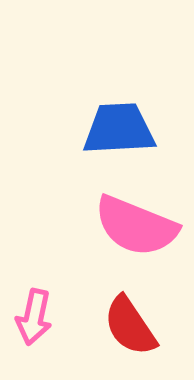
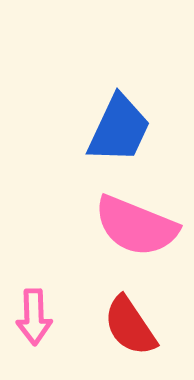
blue trapezoid: rotated 118 degrees clockwise
pink arrow: rotated 14 degrees counterclockwise
